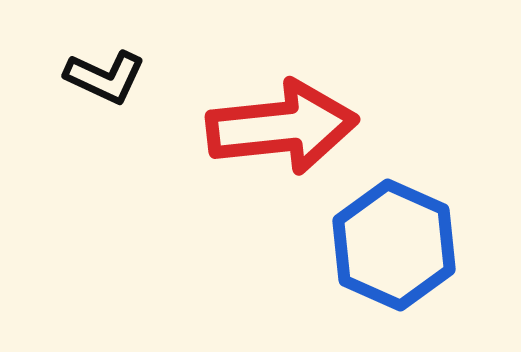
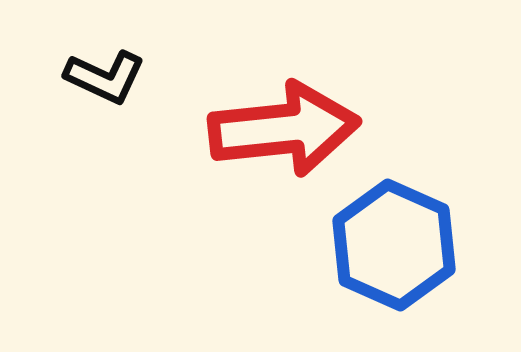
red arrow: moved 2 px right, 2 px down
